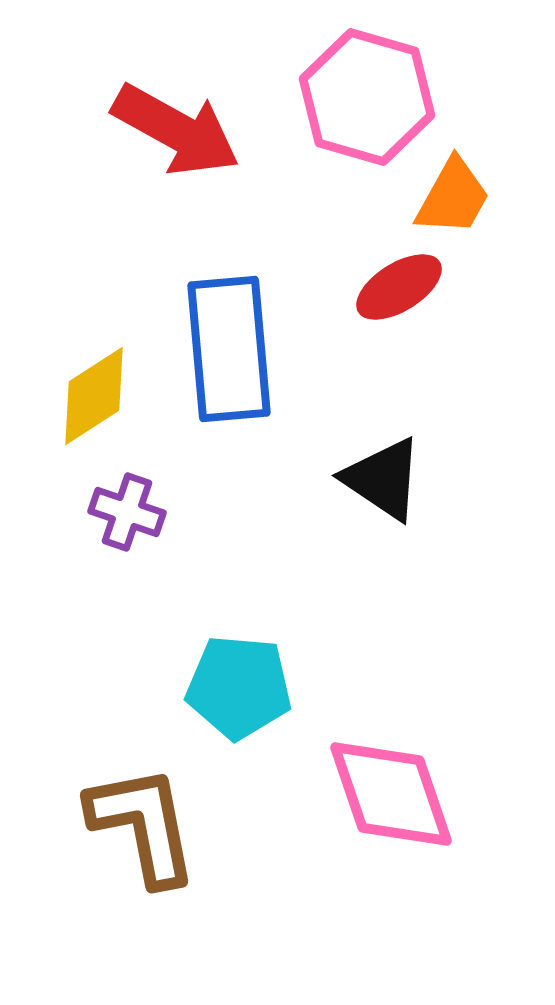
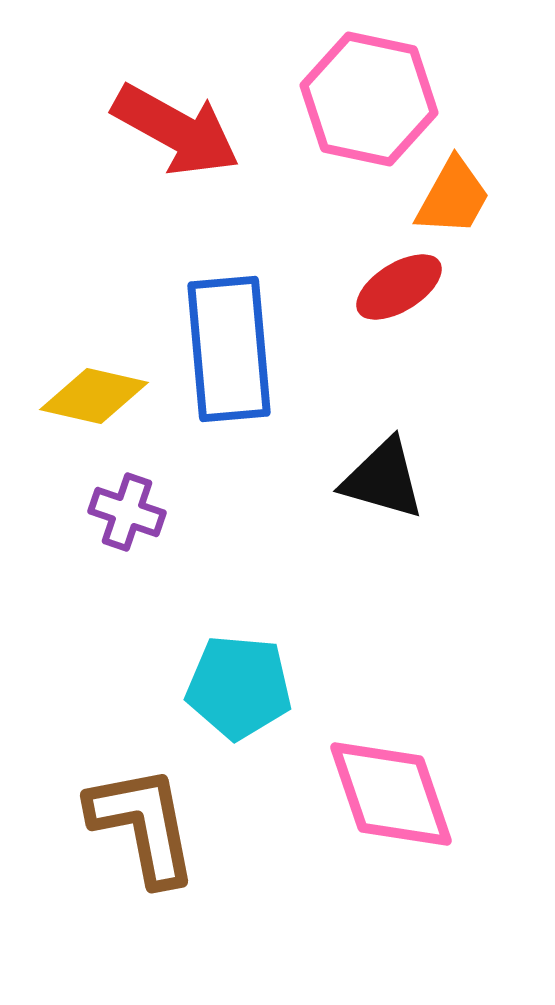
pink hexagon: moved 2 px right, 2 px down; rotated 4 degrees counterclockwise
yellow diamond: rotated 46 degrees clockwise
black triangle: rotated 18 degrees counterclockwise
